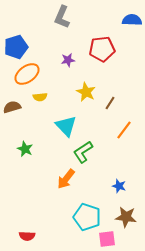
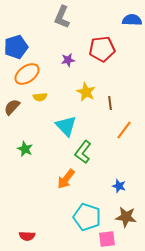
brown line: rotated 40 degrees counterclockwise
brown semicircle: rotated 30 degrees counterclockwise
green L-shape: rotated 20 degrees counterclockwise
